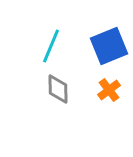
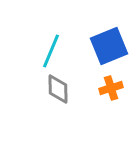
cyan line: moved 5 px down
orange cross: moved 2 px right, 2 px up; rotated 20 degrees clockwise
